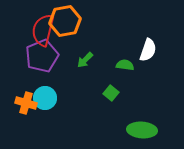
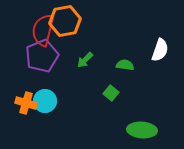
white semicircle: moved 12 px right
cyan circle: moved 3 px down
